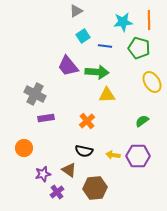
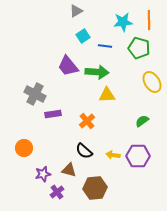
purple rectangle: moved 7 px right, 4 px up
black semicircle: rotated 30 degrees clockwise
brown triangle: rotated 21 degrees counterclockwise
